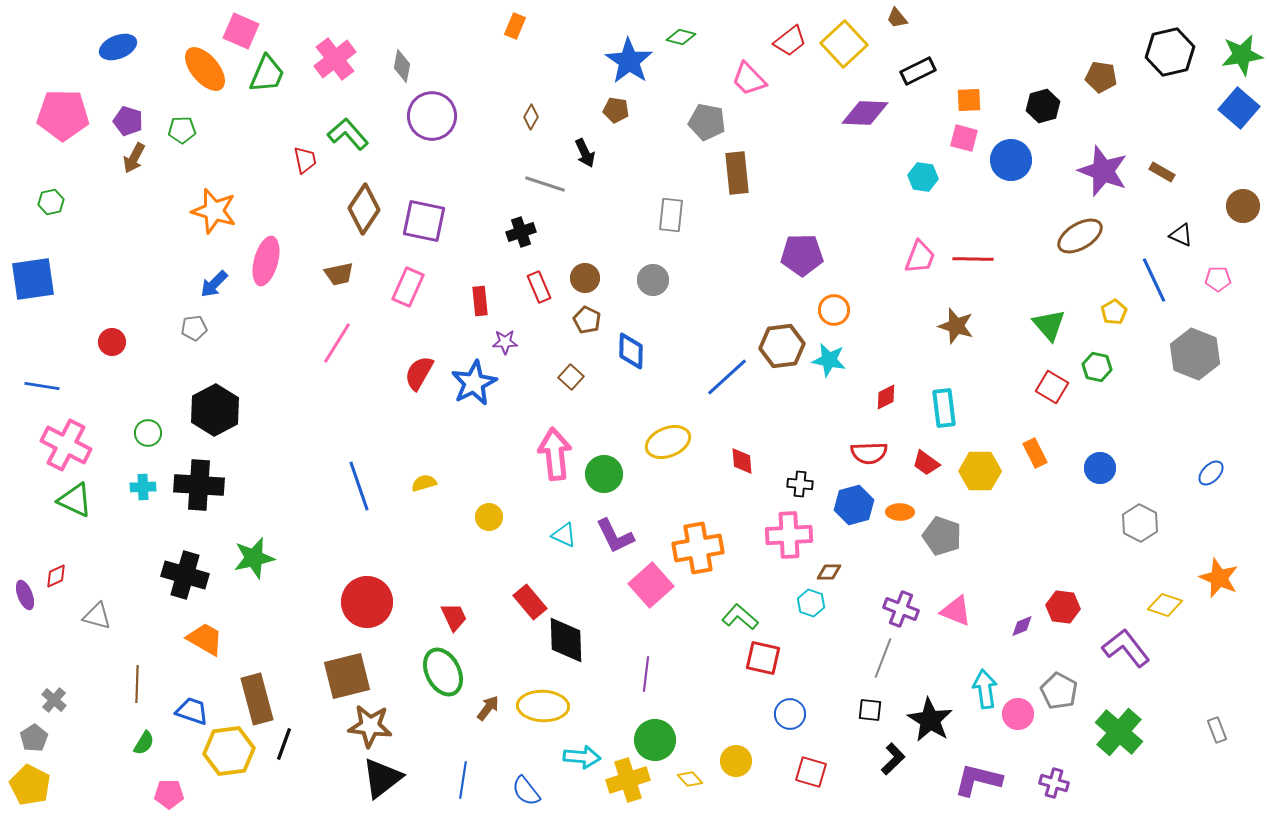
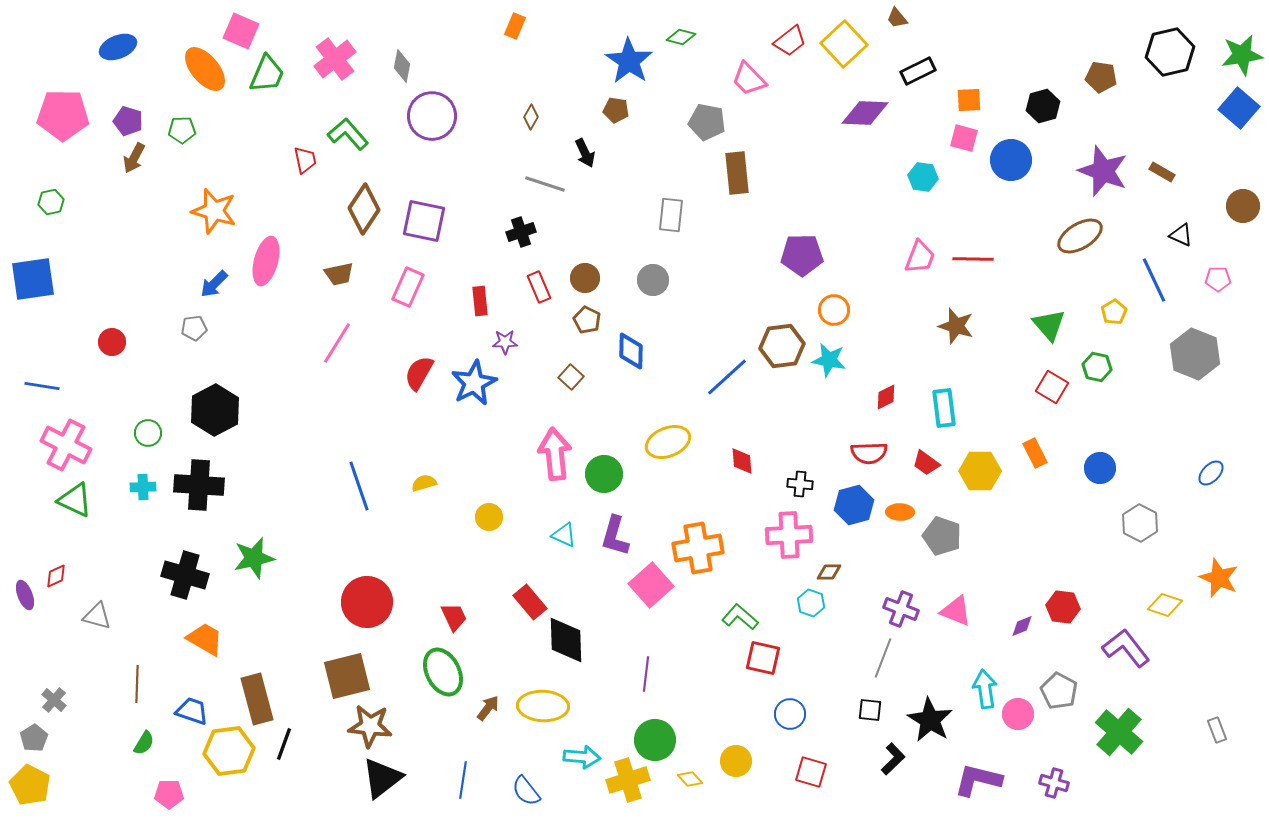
purple L-shape at (615, 536): rotated 42 degrees clockwise
